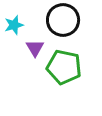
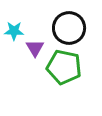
black circle: moved 6 px right, 8 px down
cyan star: moved 6 px down; rotated 18 degrees clockwise
